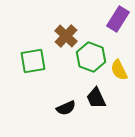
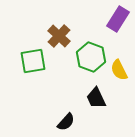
brown cross: moved 7 px left
black semicircle: moved 14 px down; rotated 24 degrees counterclockwise
